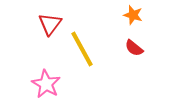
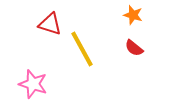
red triangle: rotated 50 degrees counterclockwise
pink star: moved 13 px left; rotated 12 degrees counterclockwise
